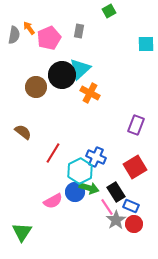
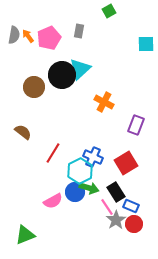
orange arrow: moved 1 px left, 8 px down
brown circle: moved 2 px left
orange cross: moved 14 px right, 9 px down
blue cross: moved 3 px left
red square: moved 9 px left, 4 px up
green triangle: moved 3 px right, 3 px down; rotated 35 degrees clockwise
